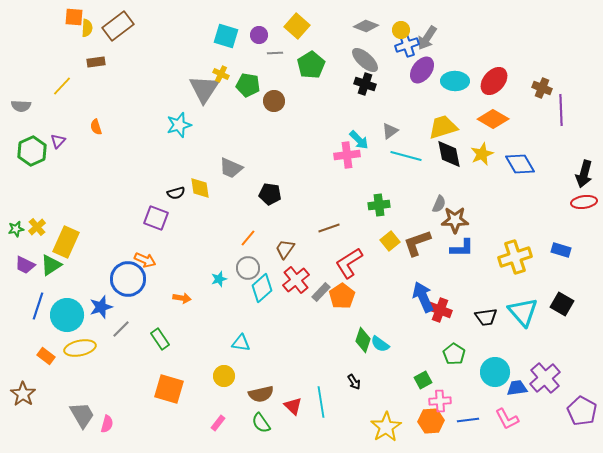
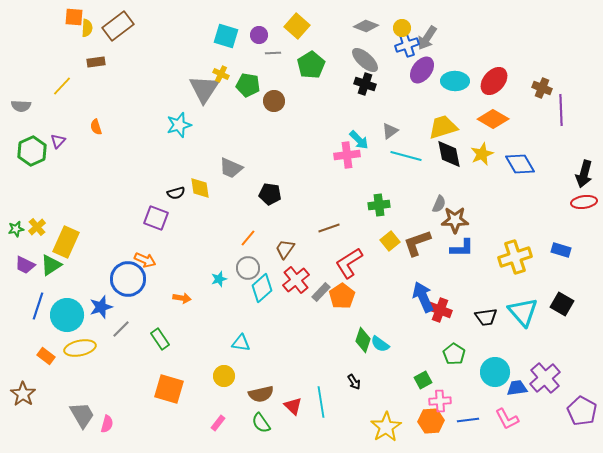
yellow circle at (401, 30): moved 1 px right, 2 px up
gray line at (275, 53): moved 2 px left
